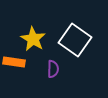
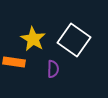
white square: moved 1 px left
